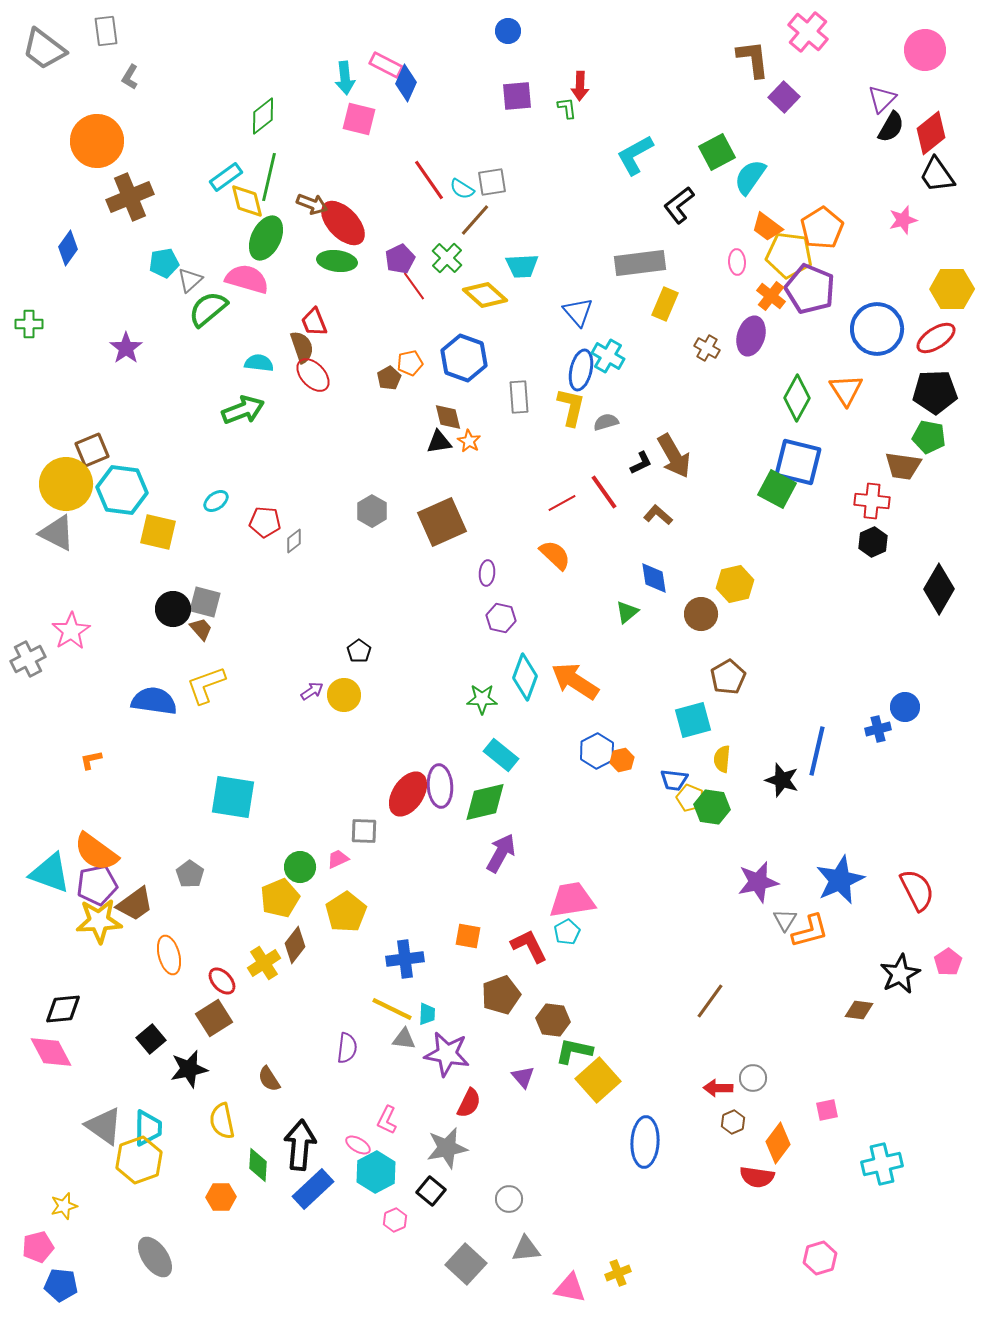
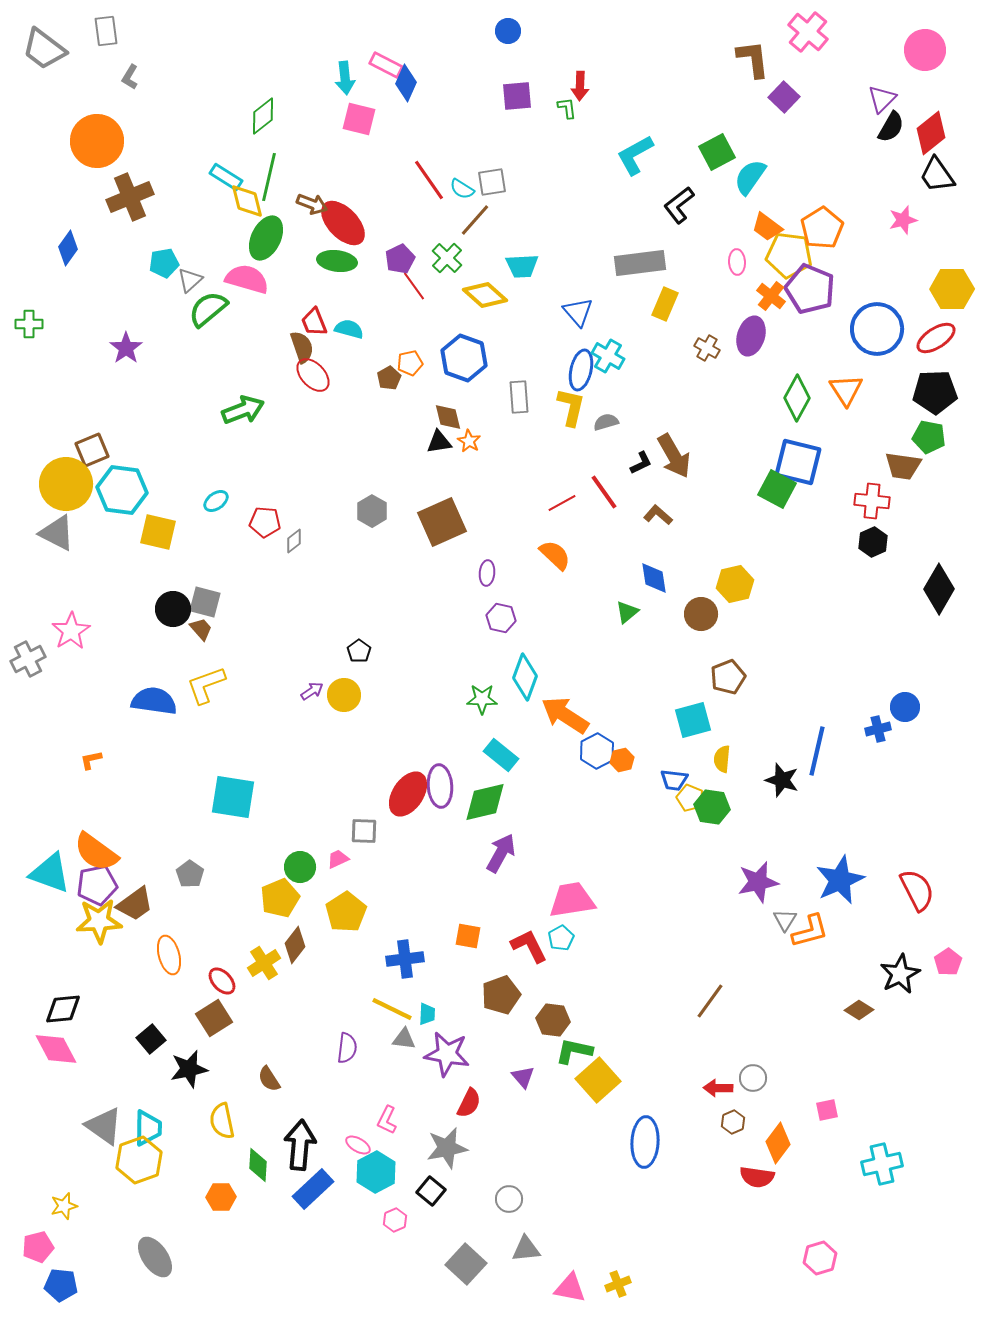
cyan rectangle at (226, 177): rotated 68 degrees clockwise
cyan semicircle at (259, 363): moved 90 px right, 34 px up; rotated 8 degrees clockwise
brown pentagon at (728, 677): rotated 8 degrees clockwise
orange arrow at (575, 681): moved 10 px left, 34 px down
cyan pentagon at (567, 932): moved 6 px left, 6 px down
brown diamond at (859, 1010): rotated 24 degrees clockwise
pink diamond at (51, 1052): moved 5 px right, 3 px up
yellow cross at (618, 1273): moved 11 px down
